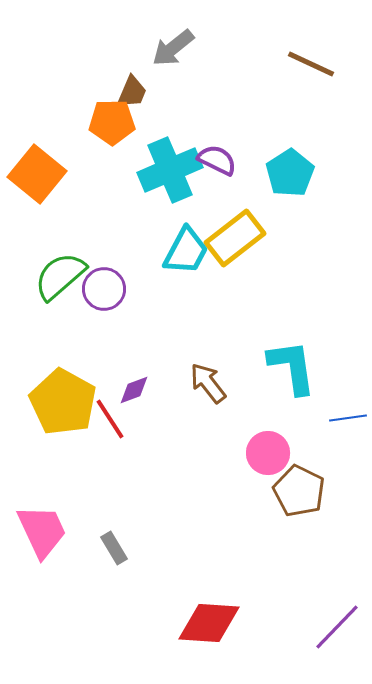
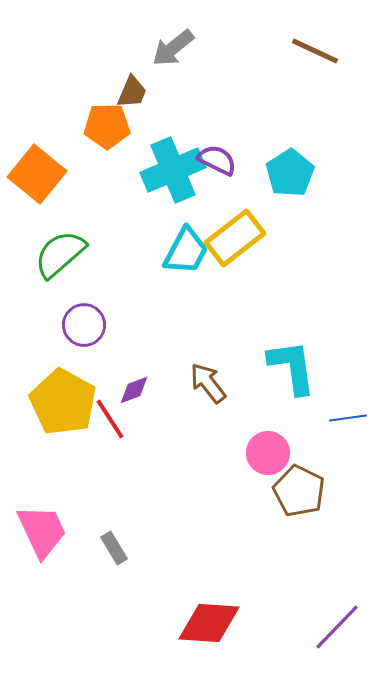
brown line: moved 4 px right, 13 px up
orange pentagon: moved 5 px left, 4 px down
cyan cross: moved 3 px right
green semicircle: moved 22 px up
purple circle: moved 20 px left, 36 px down
